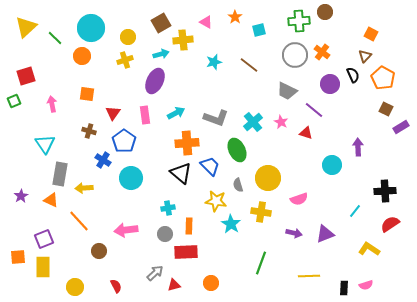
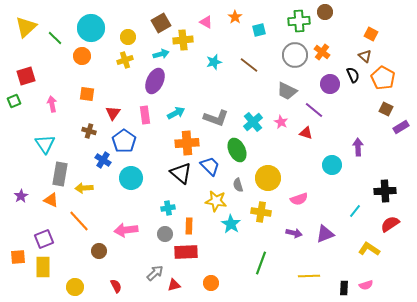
brown triangle at (365, 56): rotated 32 degrees counterclockwise
